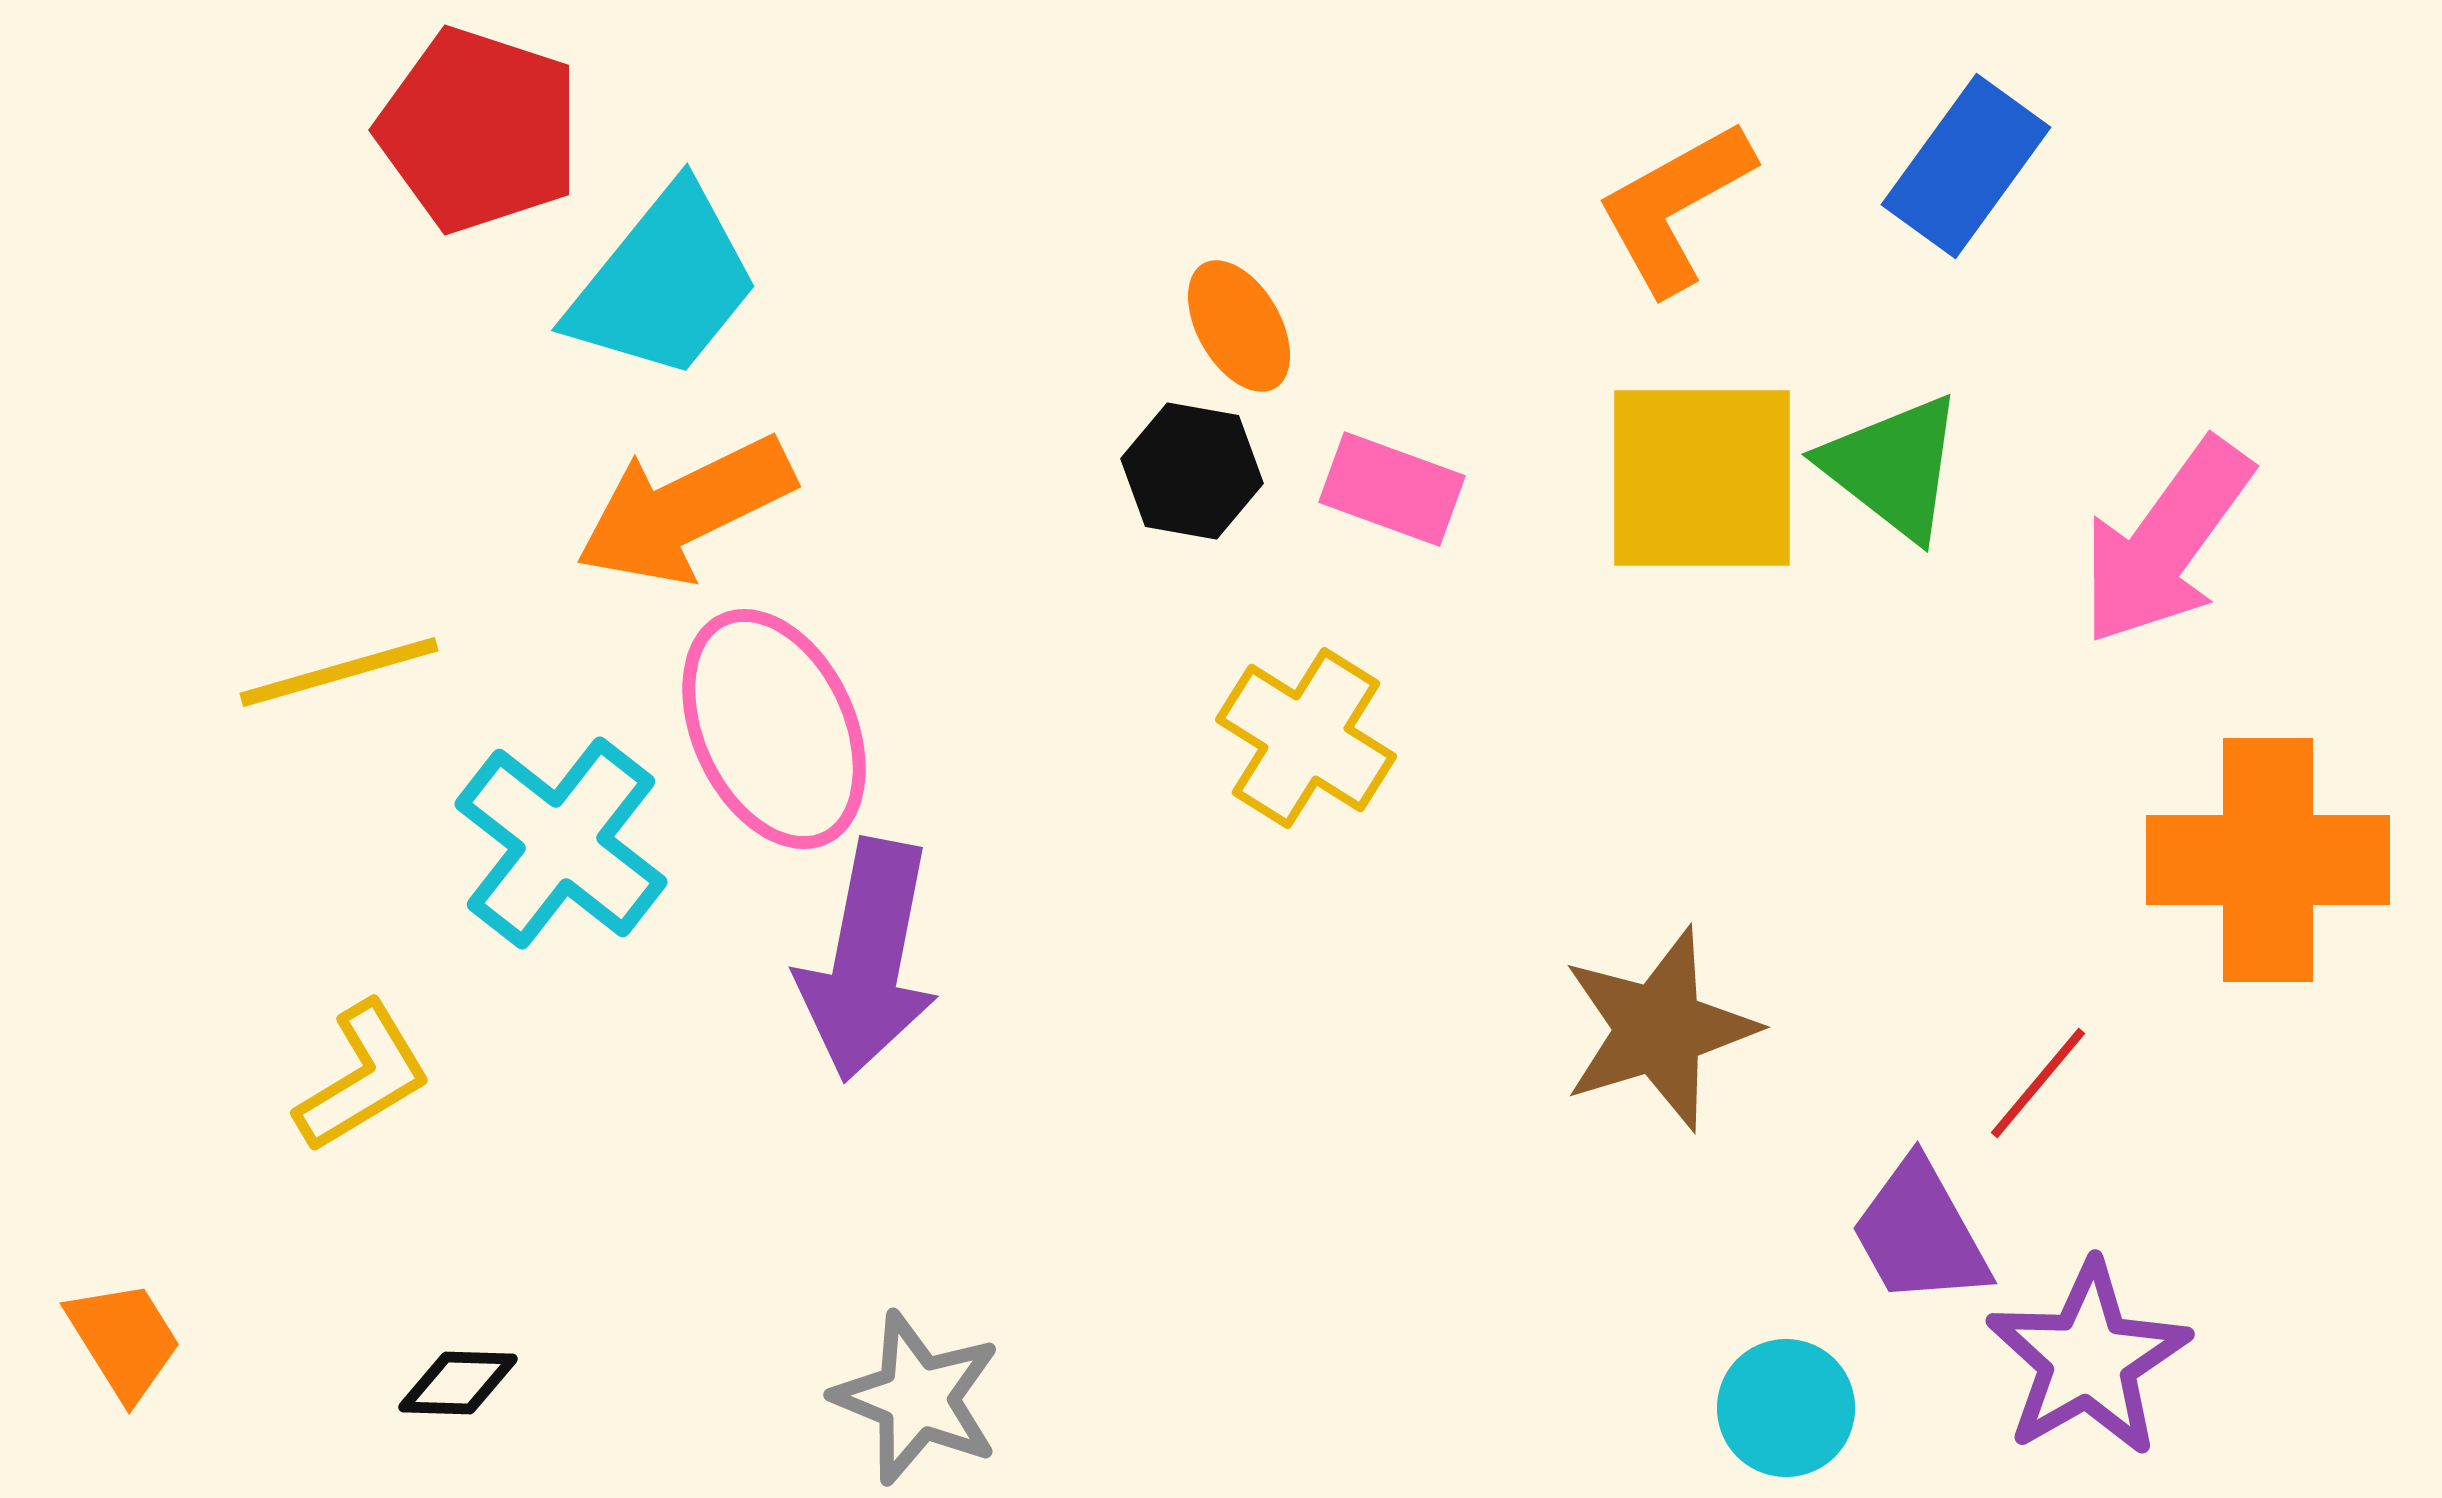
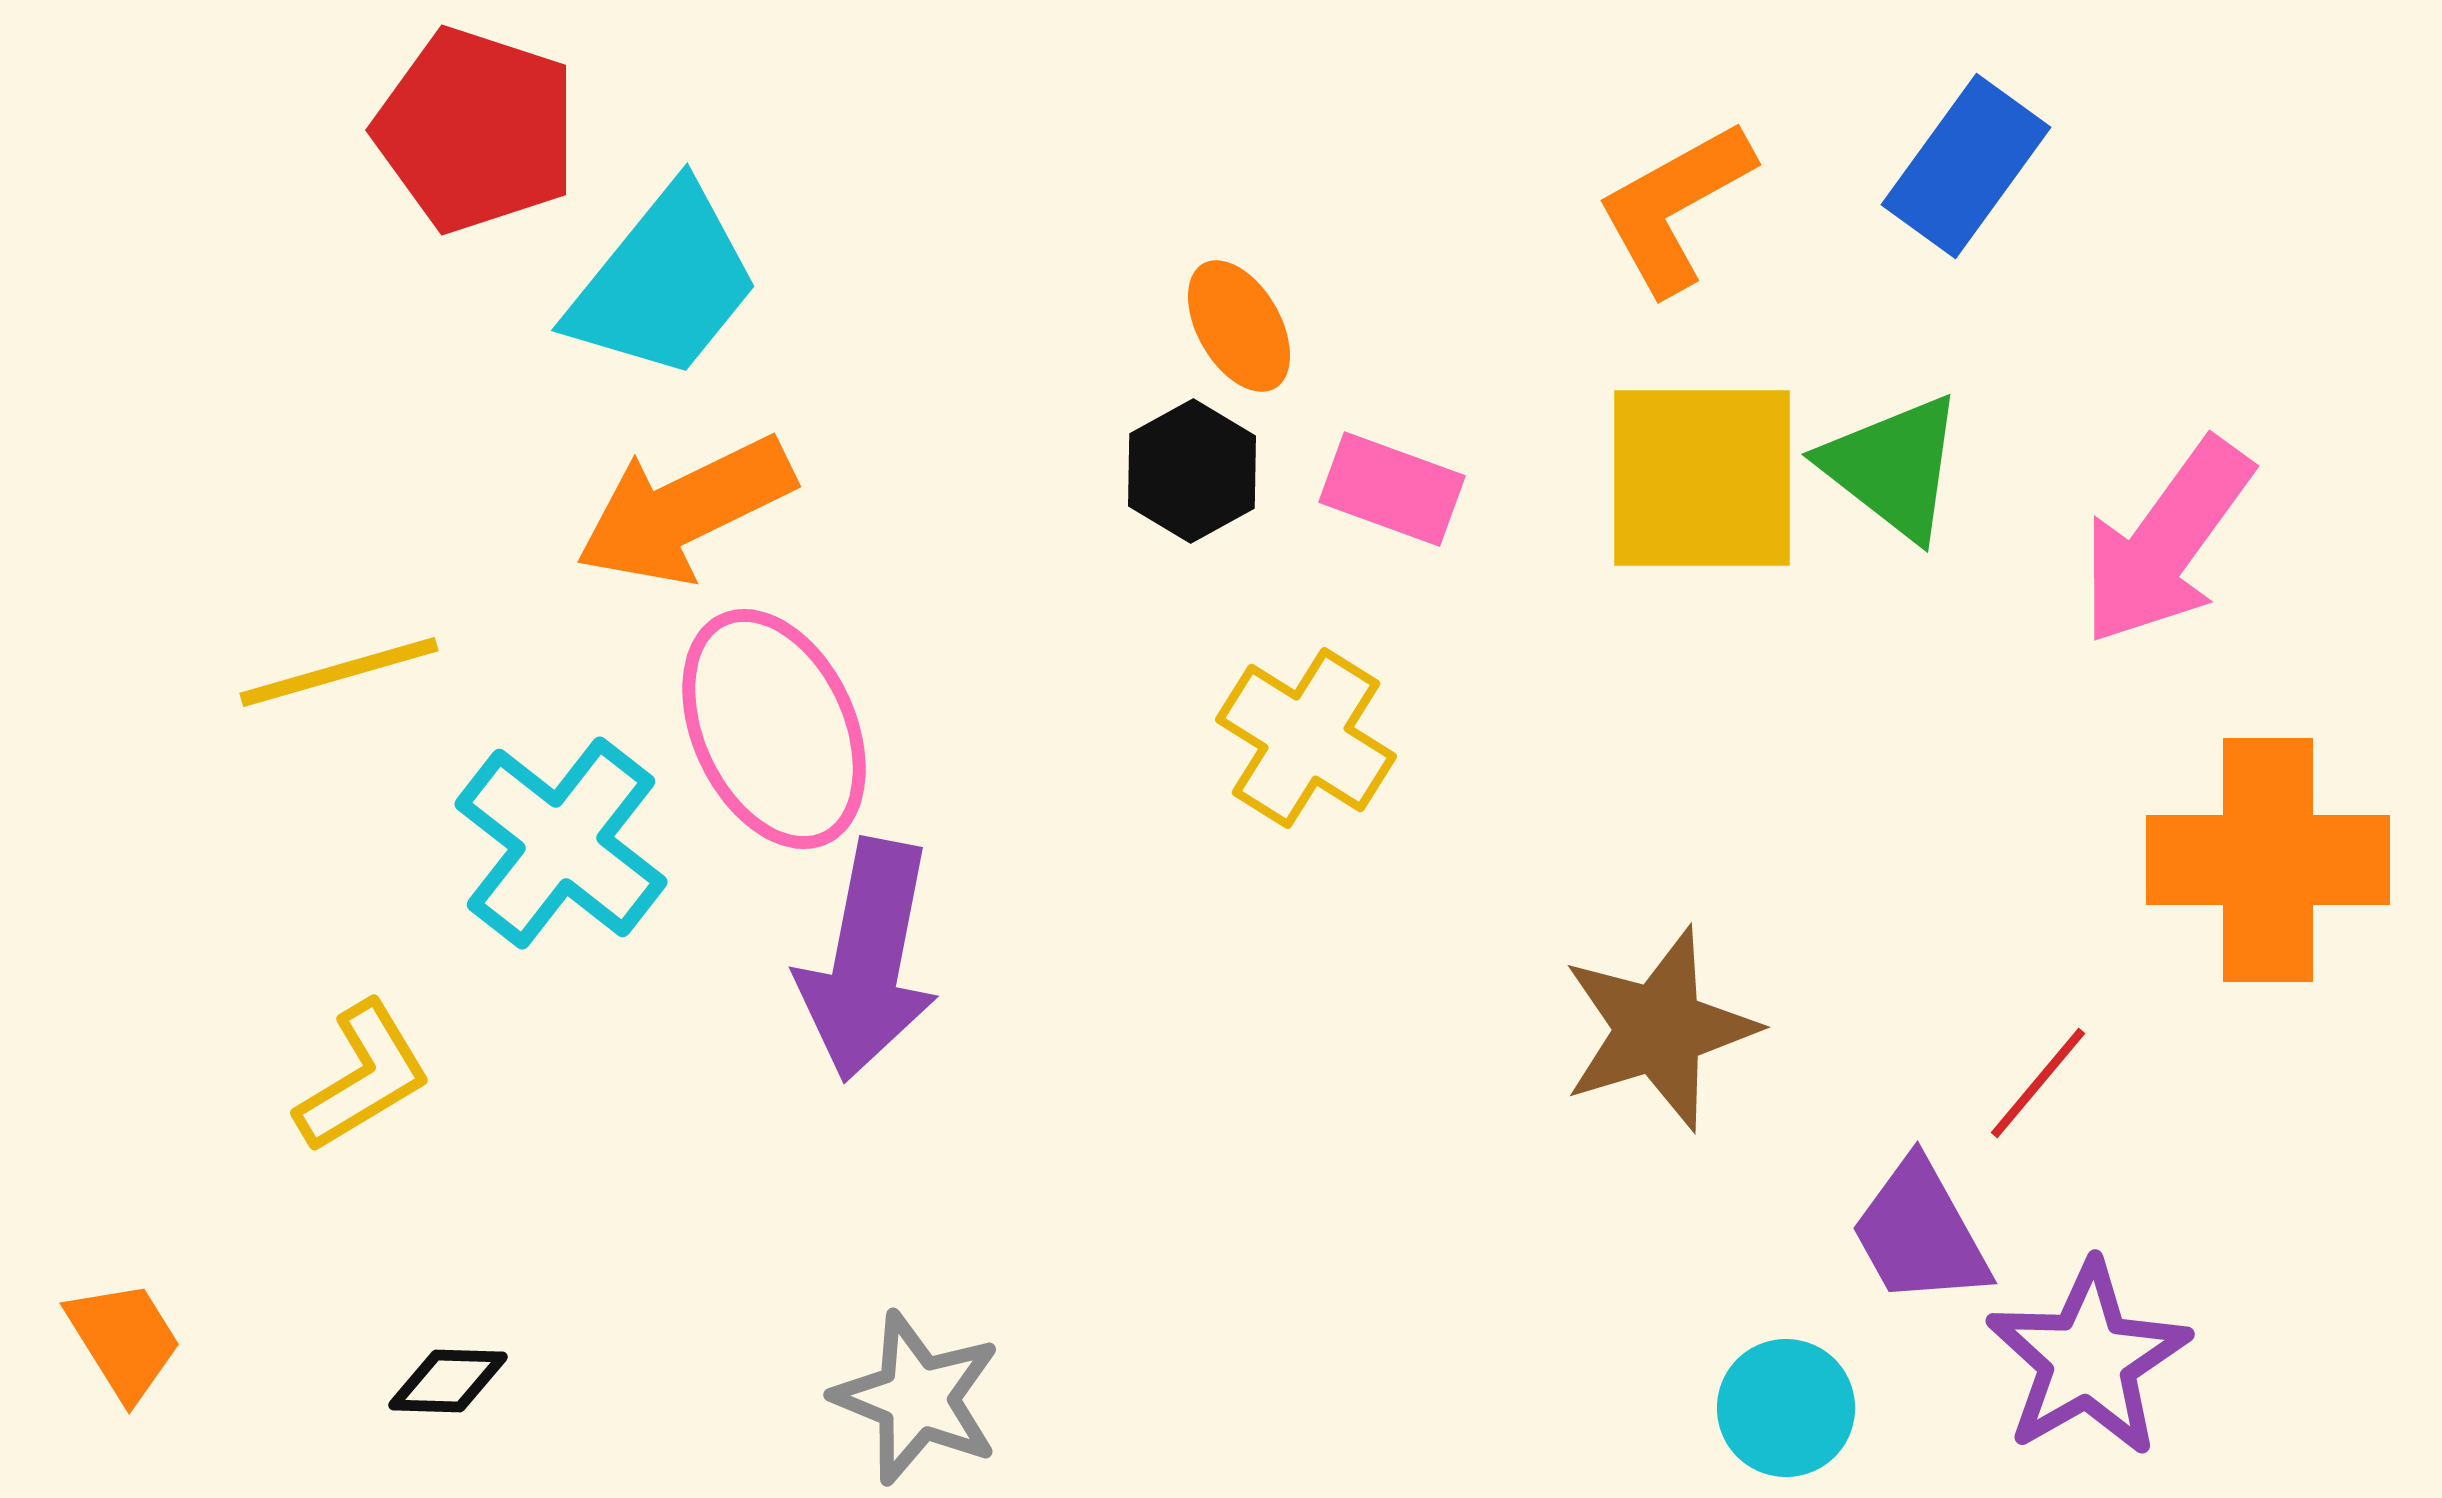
red pentagon: moved 3 px left
black hexagon: rotated 21 degrees clockwise
black diamond: moved 10 px left, 2 px up
